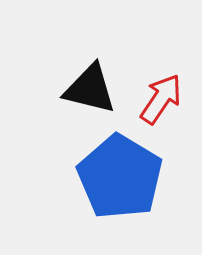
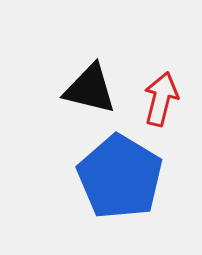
red arrow: rotated 20 degrees counterclockwise
